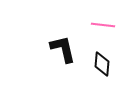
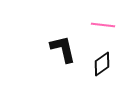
black diamond: rotated 50 degrees clockwise
